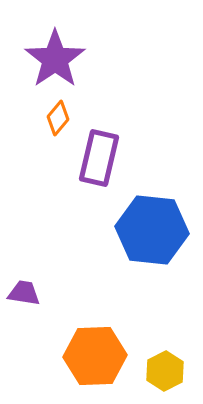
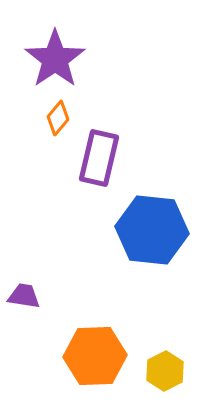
purple trapezoid: moved 3 px down
